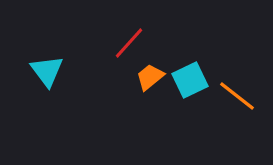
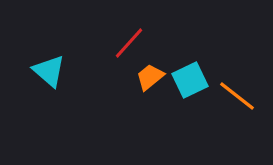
cyan triangle: moved 2 px right; rotated 12 degrees counterclockwise
